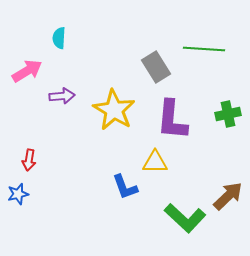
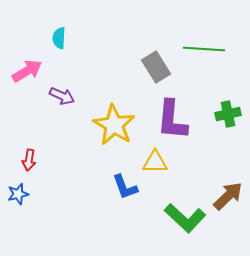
purple arrow: rotated 30 degrees clockwise
yellow star: moved 15 px down
